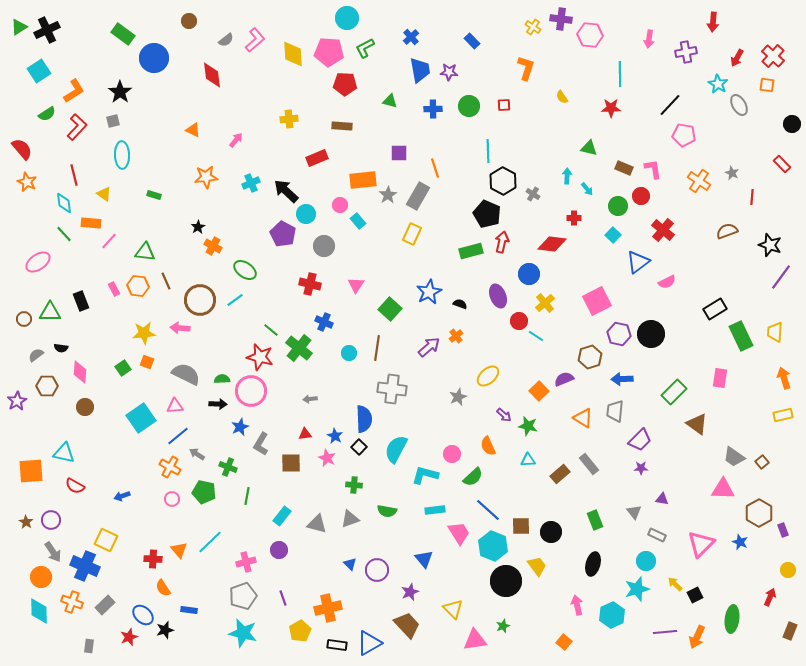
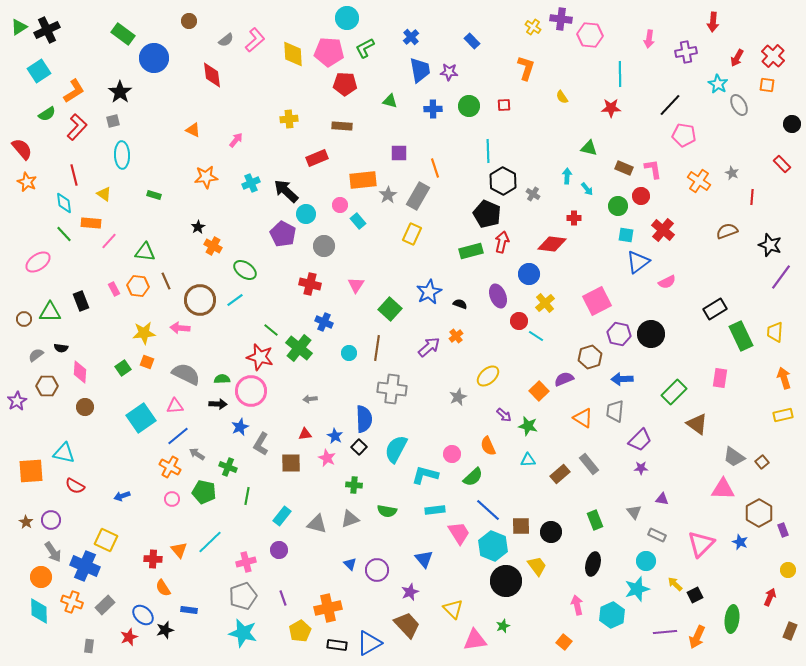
cyan square at (613, 235): moved 13 px right; rotated 35 degrees counterclockwise
